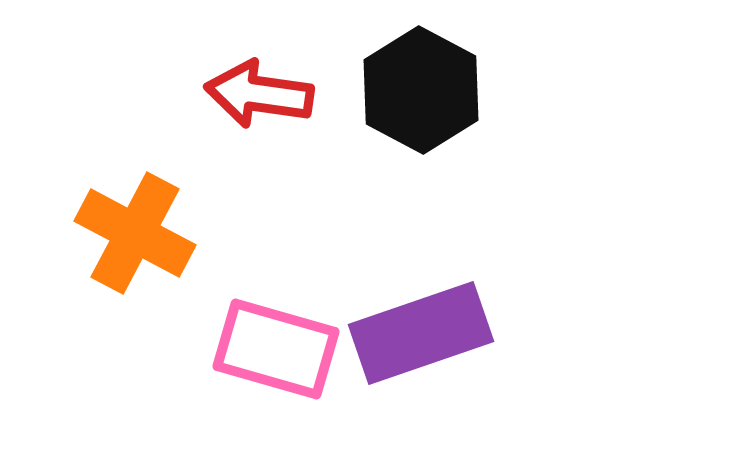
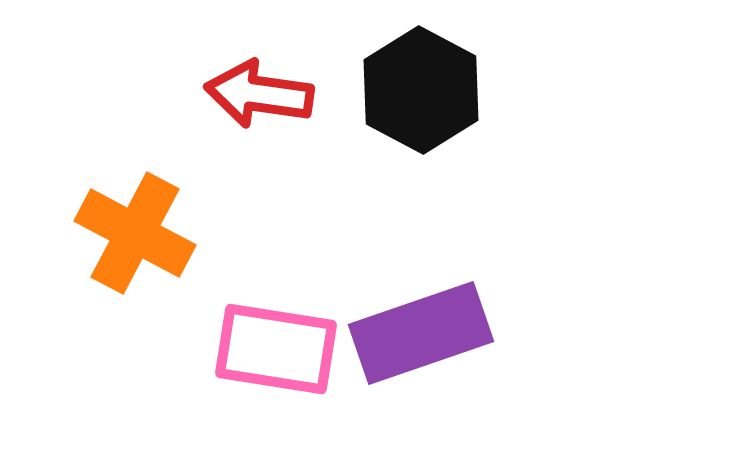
pink rectangle: rotated 7 degrees counterclockwise
